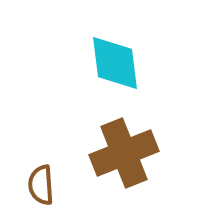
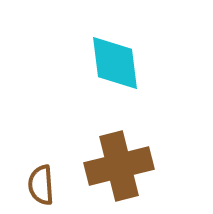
brown cross: moved 5 px left, 13 px down; rotated 8 degrees clockwise
